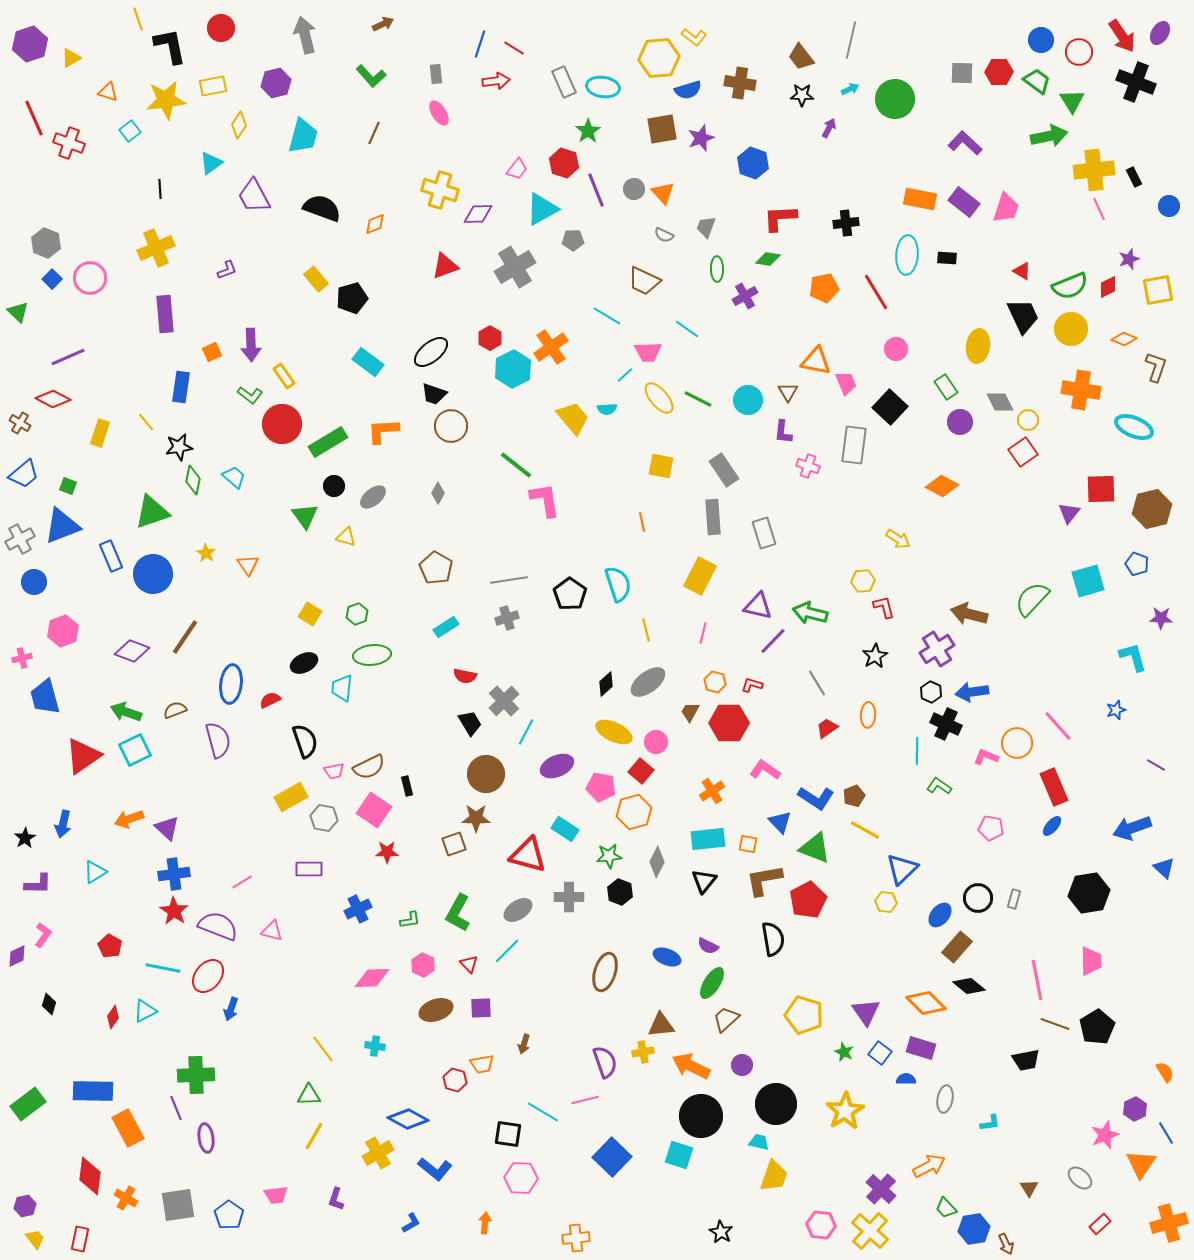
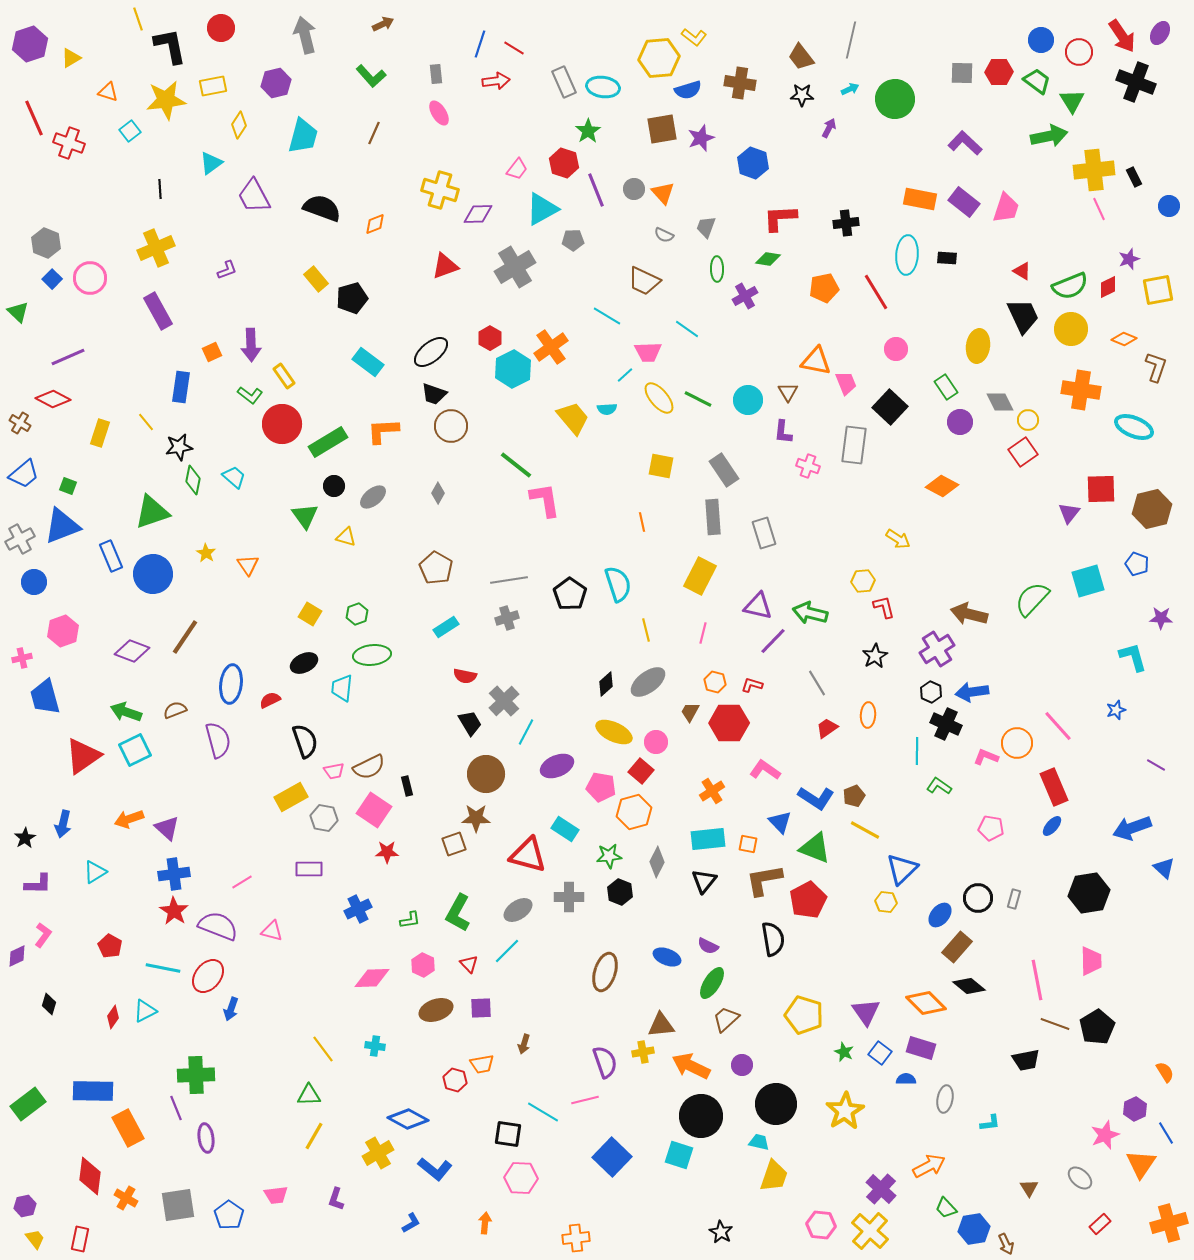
purple rectangle at (165, 314): moved 7 px left, 3 px up; rotated 24 degrees counterclockwise
